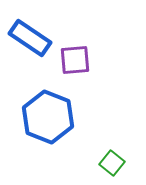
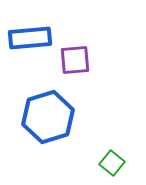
blue rectangle: rotated 39 degrees counterclockwise
blue hexagon: rotated 21 degrees clockwise
